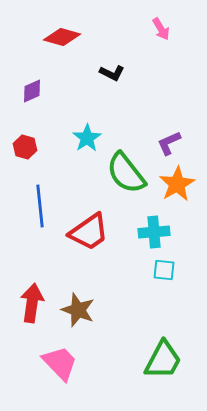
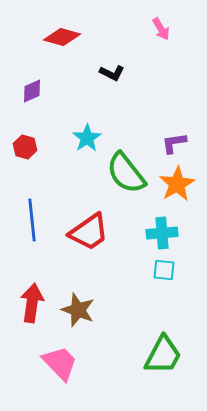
purple L-shape: moved 5 px right; rotated 16 degrees clockwise
blue line: moved 8 px left, 14 px down
cyan cross: moved 8 px right, 1 px down
green trapezoid: moved 5 px up
